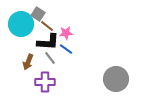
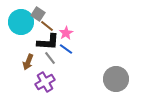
cyan circle: moved 2 px up
pink star: rotated 24 degrees counterclockwise
purple cross: rotated 30 degrees counterclockwise
